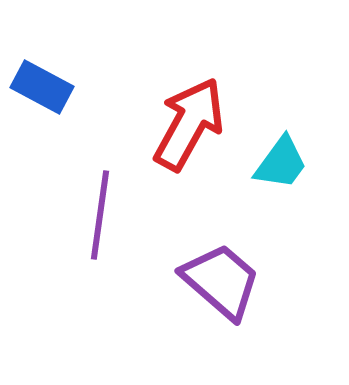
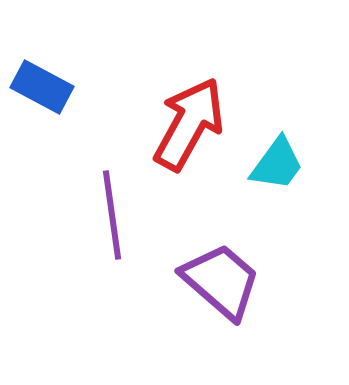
cyan trapezoid: moved 4 px left, 1 px down
purple line: moved 12 px right; rotated 16 degrees counterclockwise
